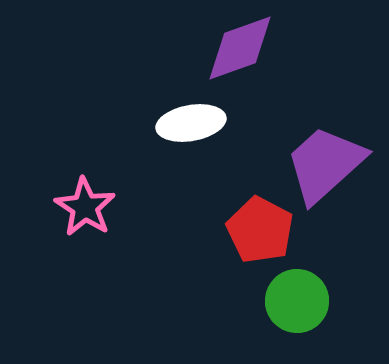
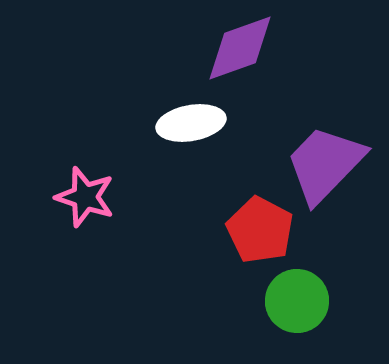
purple trapezoid: rotated 4 degrees counterclockwise
pink star: moved 10 px up; rotated 14 degrees counterclockwise
